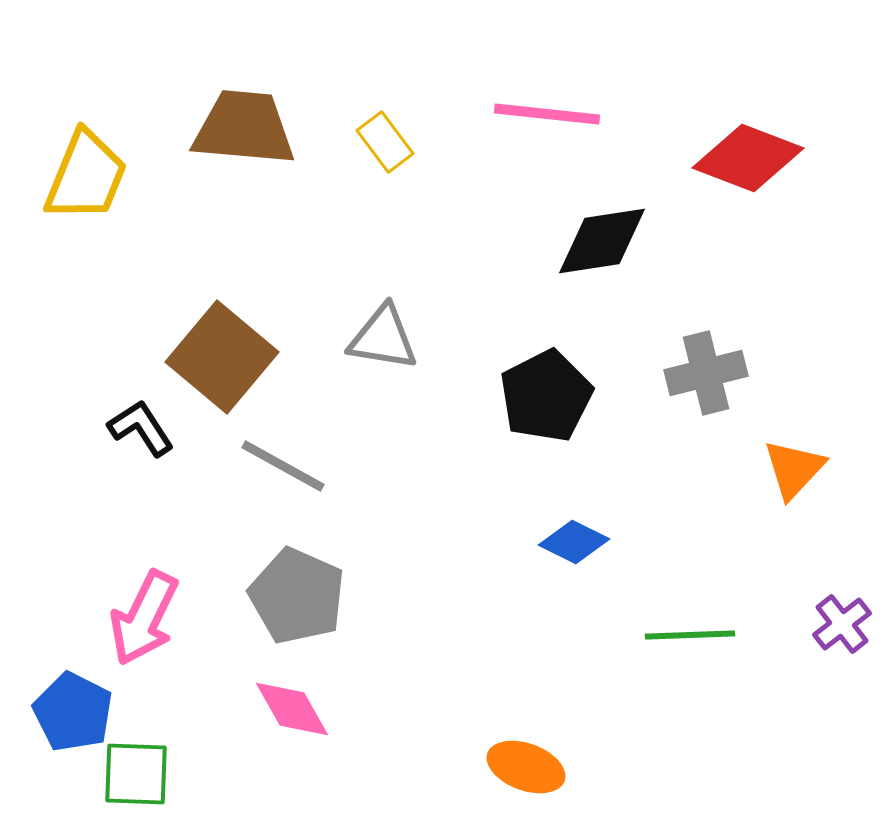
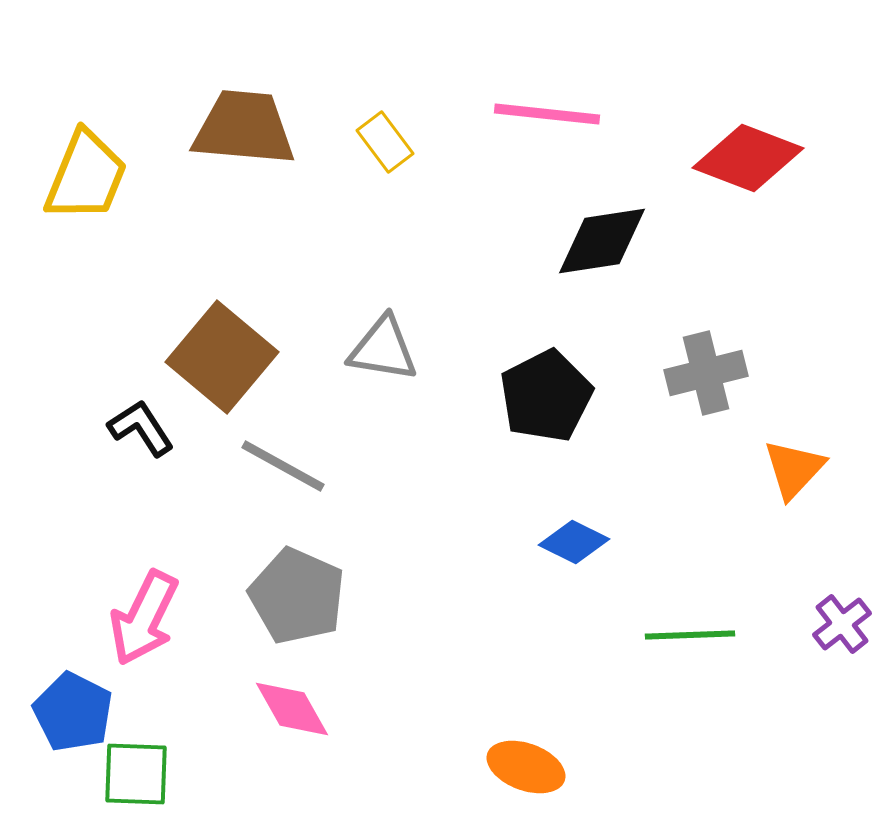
gray triangle: moved 11 px down
